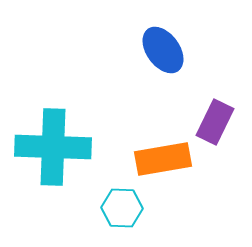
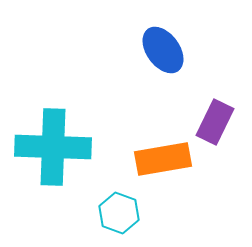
cyan hexagon: moved 3 px left, 5 px down; rotated 18 degrees clockwise
